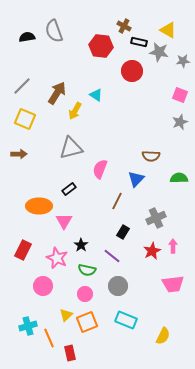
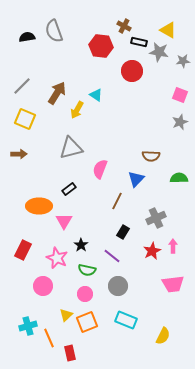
yellow arrow at (75, 111): moved 2 px right, 1 px up
